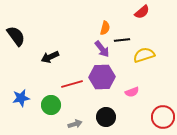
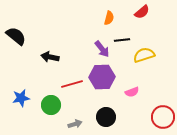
orange semicircle: moved 4 px right, 10 px up
black semicircle: rotated 15 degrees counterclockwise
black arrow: rotated 36 degrees clockwise
